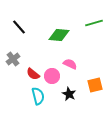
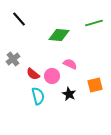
black line: moved 8 px up
